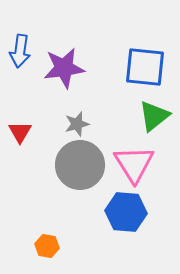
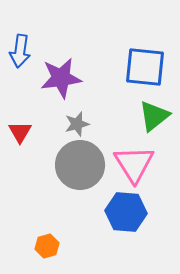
purple star: moved 3 px left, 10 px down
orange hexagon: rotated 25 degrees counterclockwise
